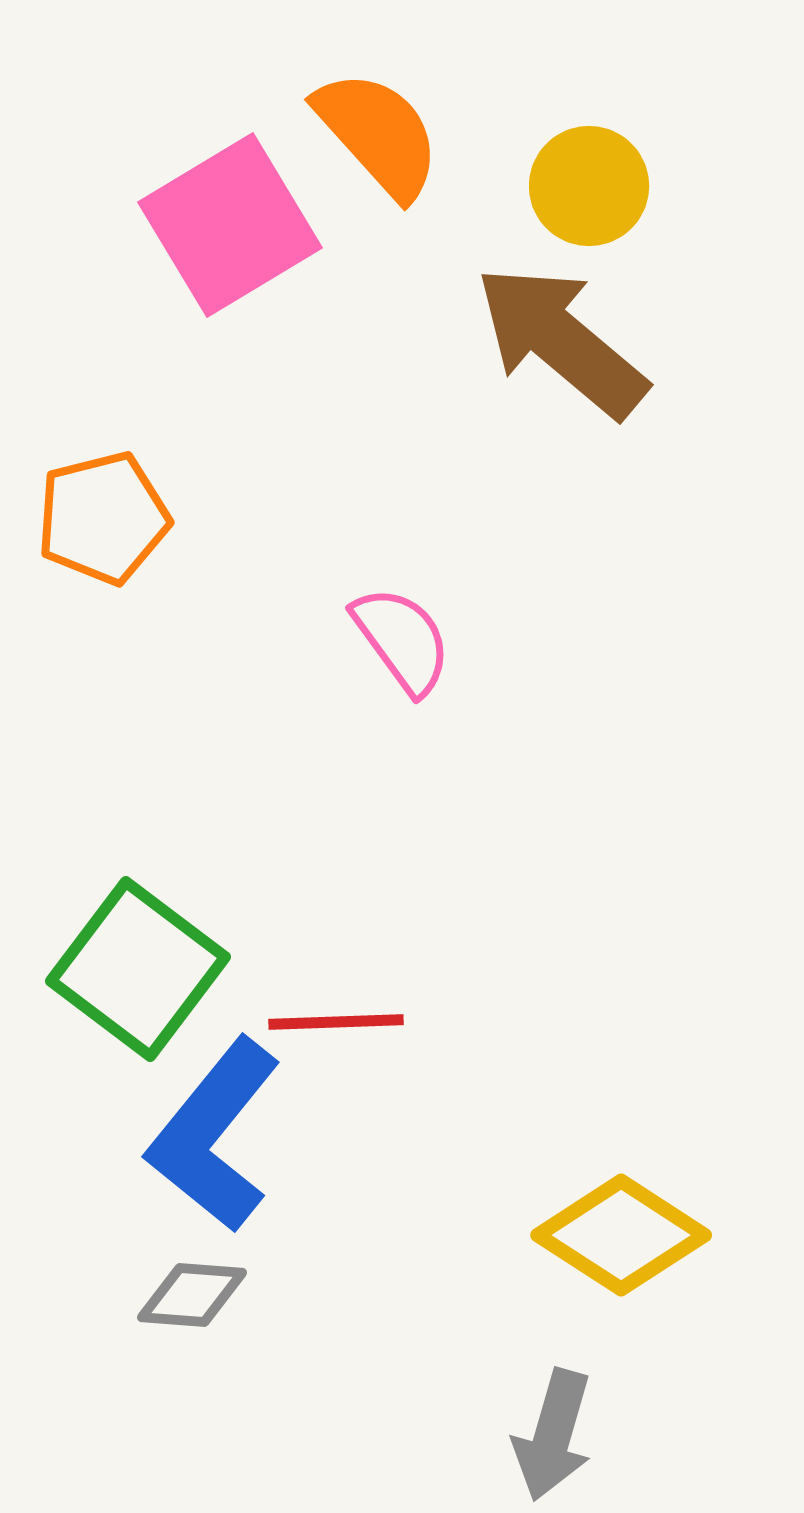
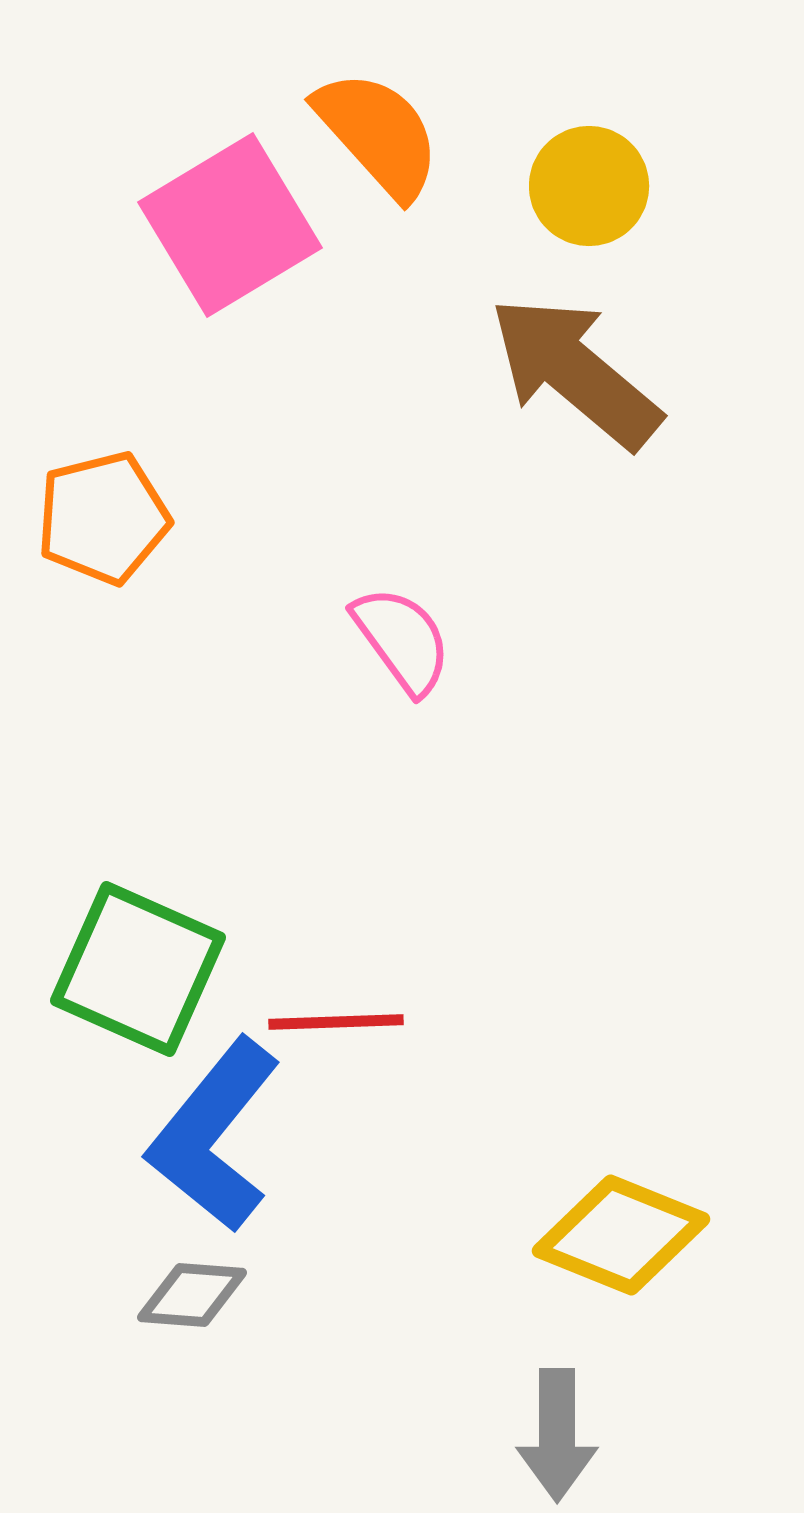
brown arrow: moved 14 px right, 31 px down
green square: rotated 13 degrees counterclockwise
yellow diamond: rotated 11 degrees counterclockwise
gray arrow: moved 4 px right; rotated 16 degrees counterclockwise
